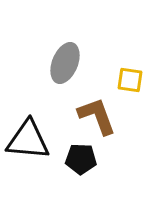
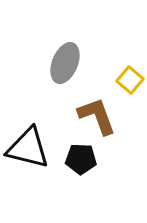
yellow square: rotated 32 degrees clockwise
black triangle: moved 8 px down; rotated 9 degrees clockwise
